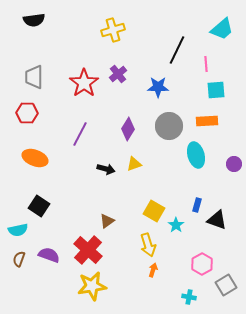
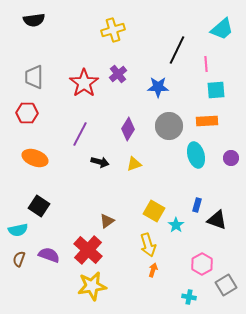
purple circle: moved 3 px left, 6 px up
black arrow: moved 6 px left, 7 px up
